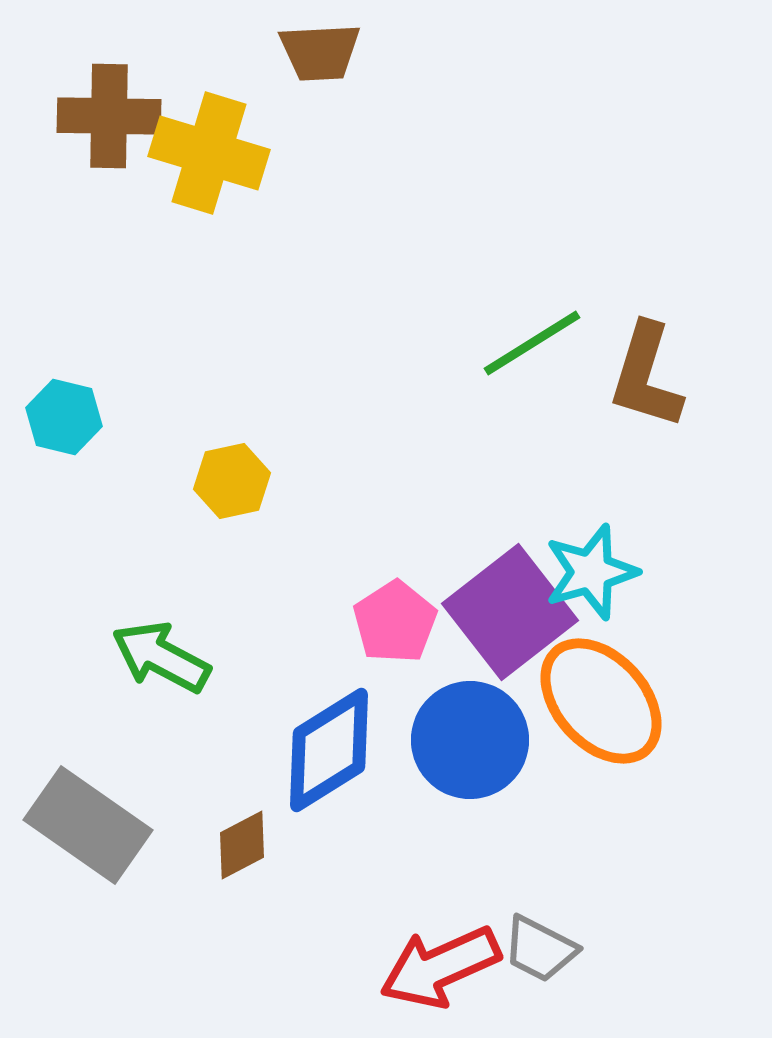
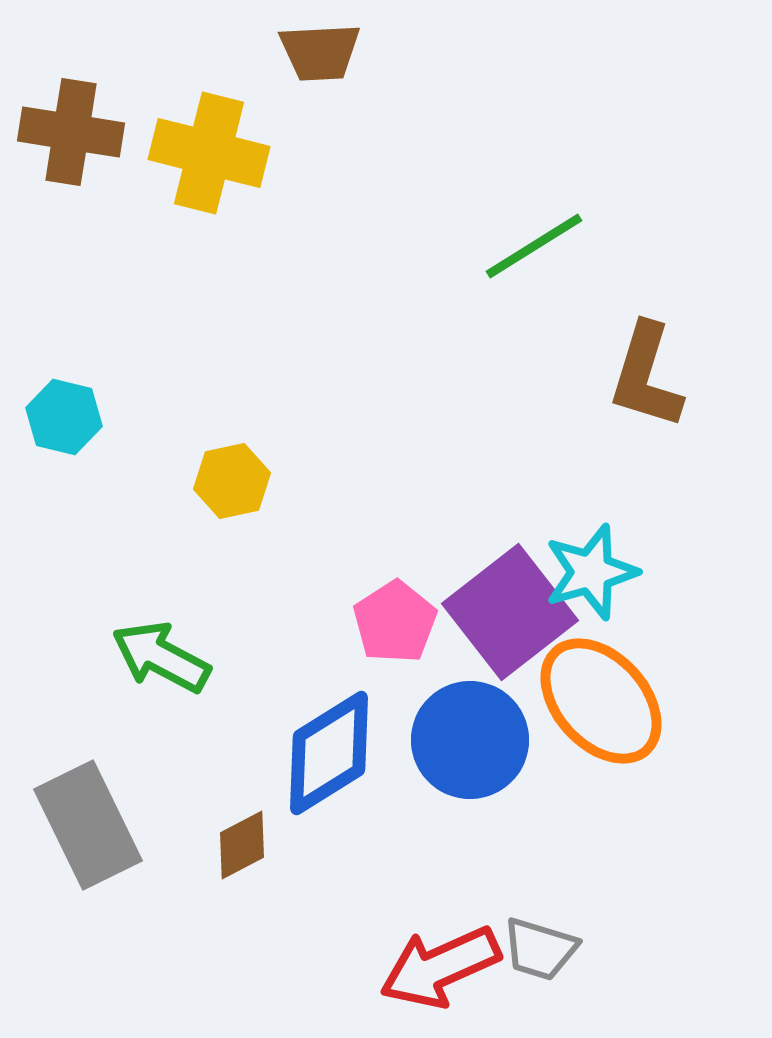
brown cross: moved 38 px left, 16 px down; rotated 8 degrees clockwise
yellow cross: rotated 3 degrees counterclockwise
green line: moved 2 px right, 97 px up
blue diamond: moved 3 px down
gray rectangle: rotated 29 degrees clockwise
gray trapezoid: rotated 10 degrees counterclockwise
